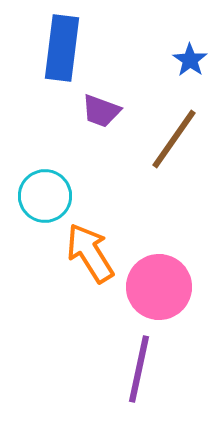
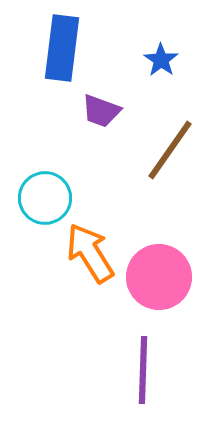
blue star: moved 29 px left
brown line: moved 4 px left, 11 px down
cyan circle: moved 2 px down
pink circle: moved 10 px up
purple line: moved 4 px right, 1 px down; rotated 10 degrees counterclockwise
